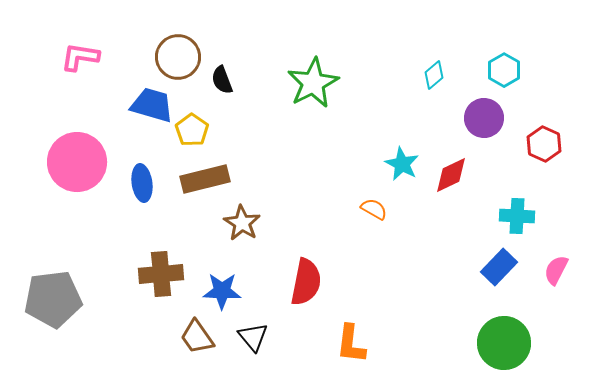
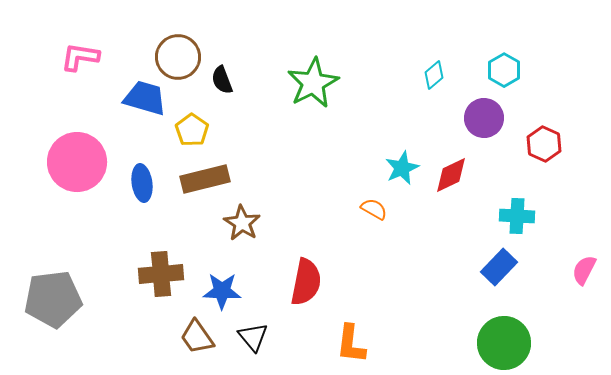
blue trapezoid: moved 7 px left, 7 px up
cyan star: moved 4 px down; rotated 20 degrees clockwise
pink semicircle: moved 28 px right
